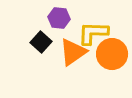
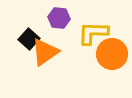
black square: moved 12 px left, 3 px up
orange triangle: moved 28 px left
